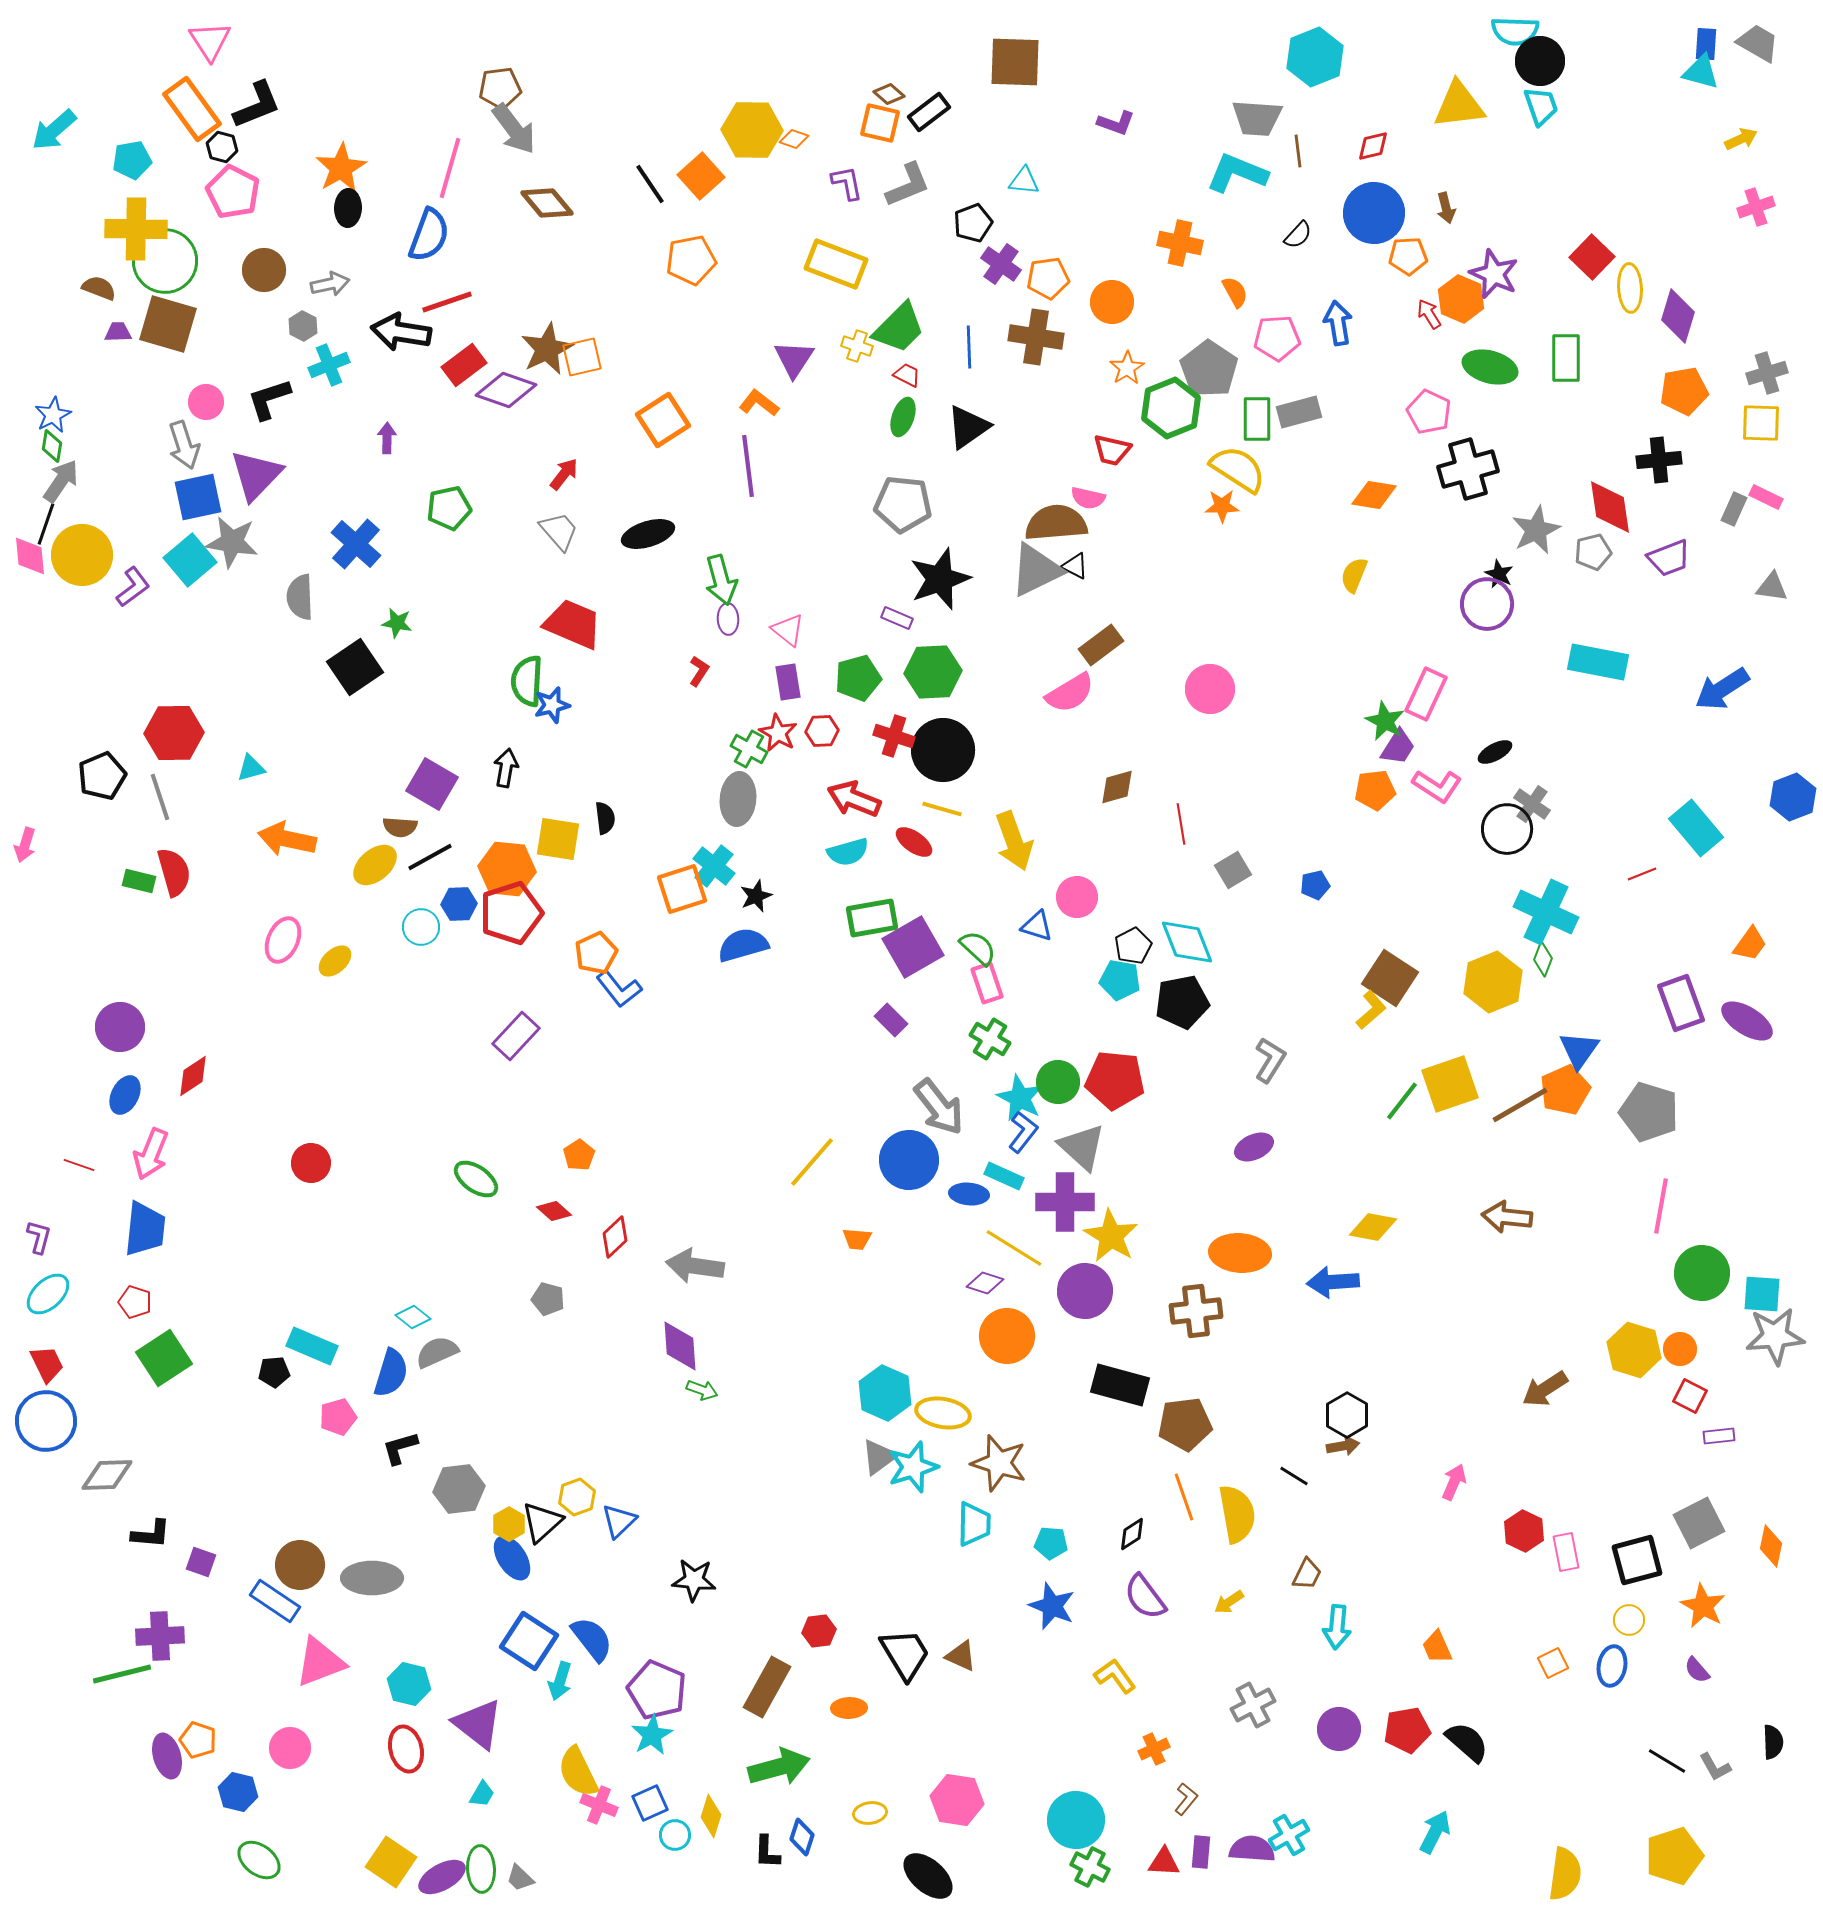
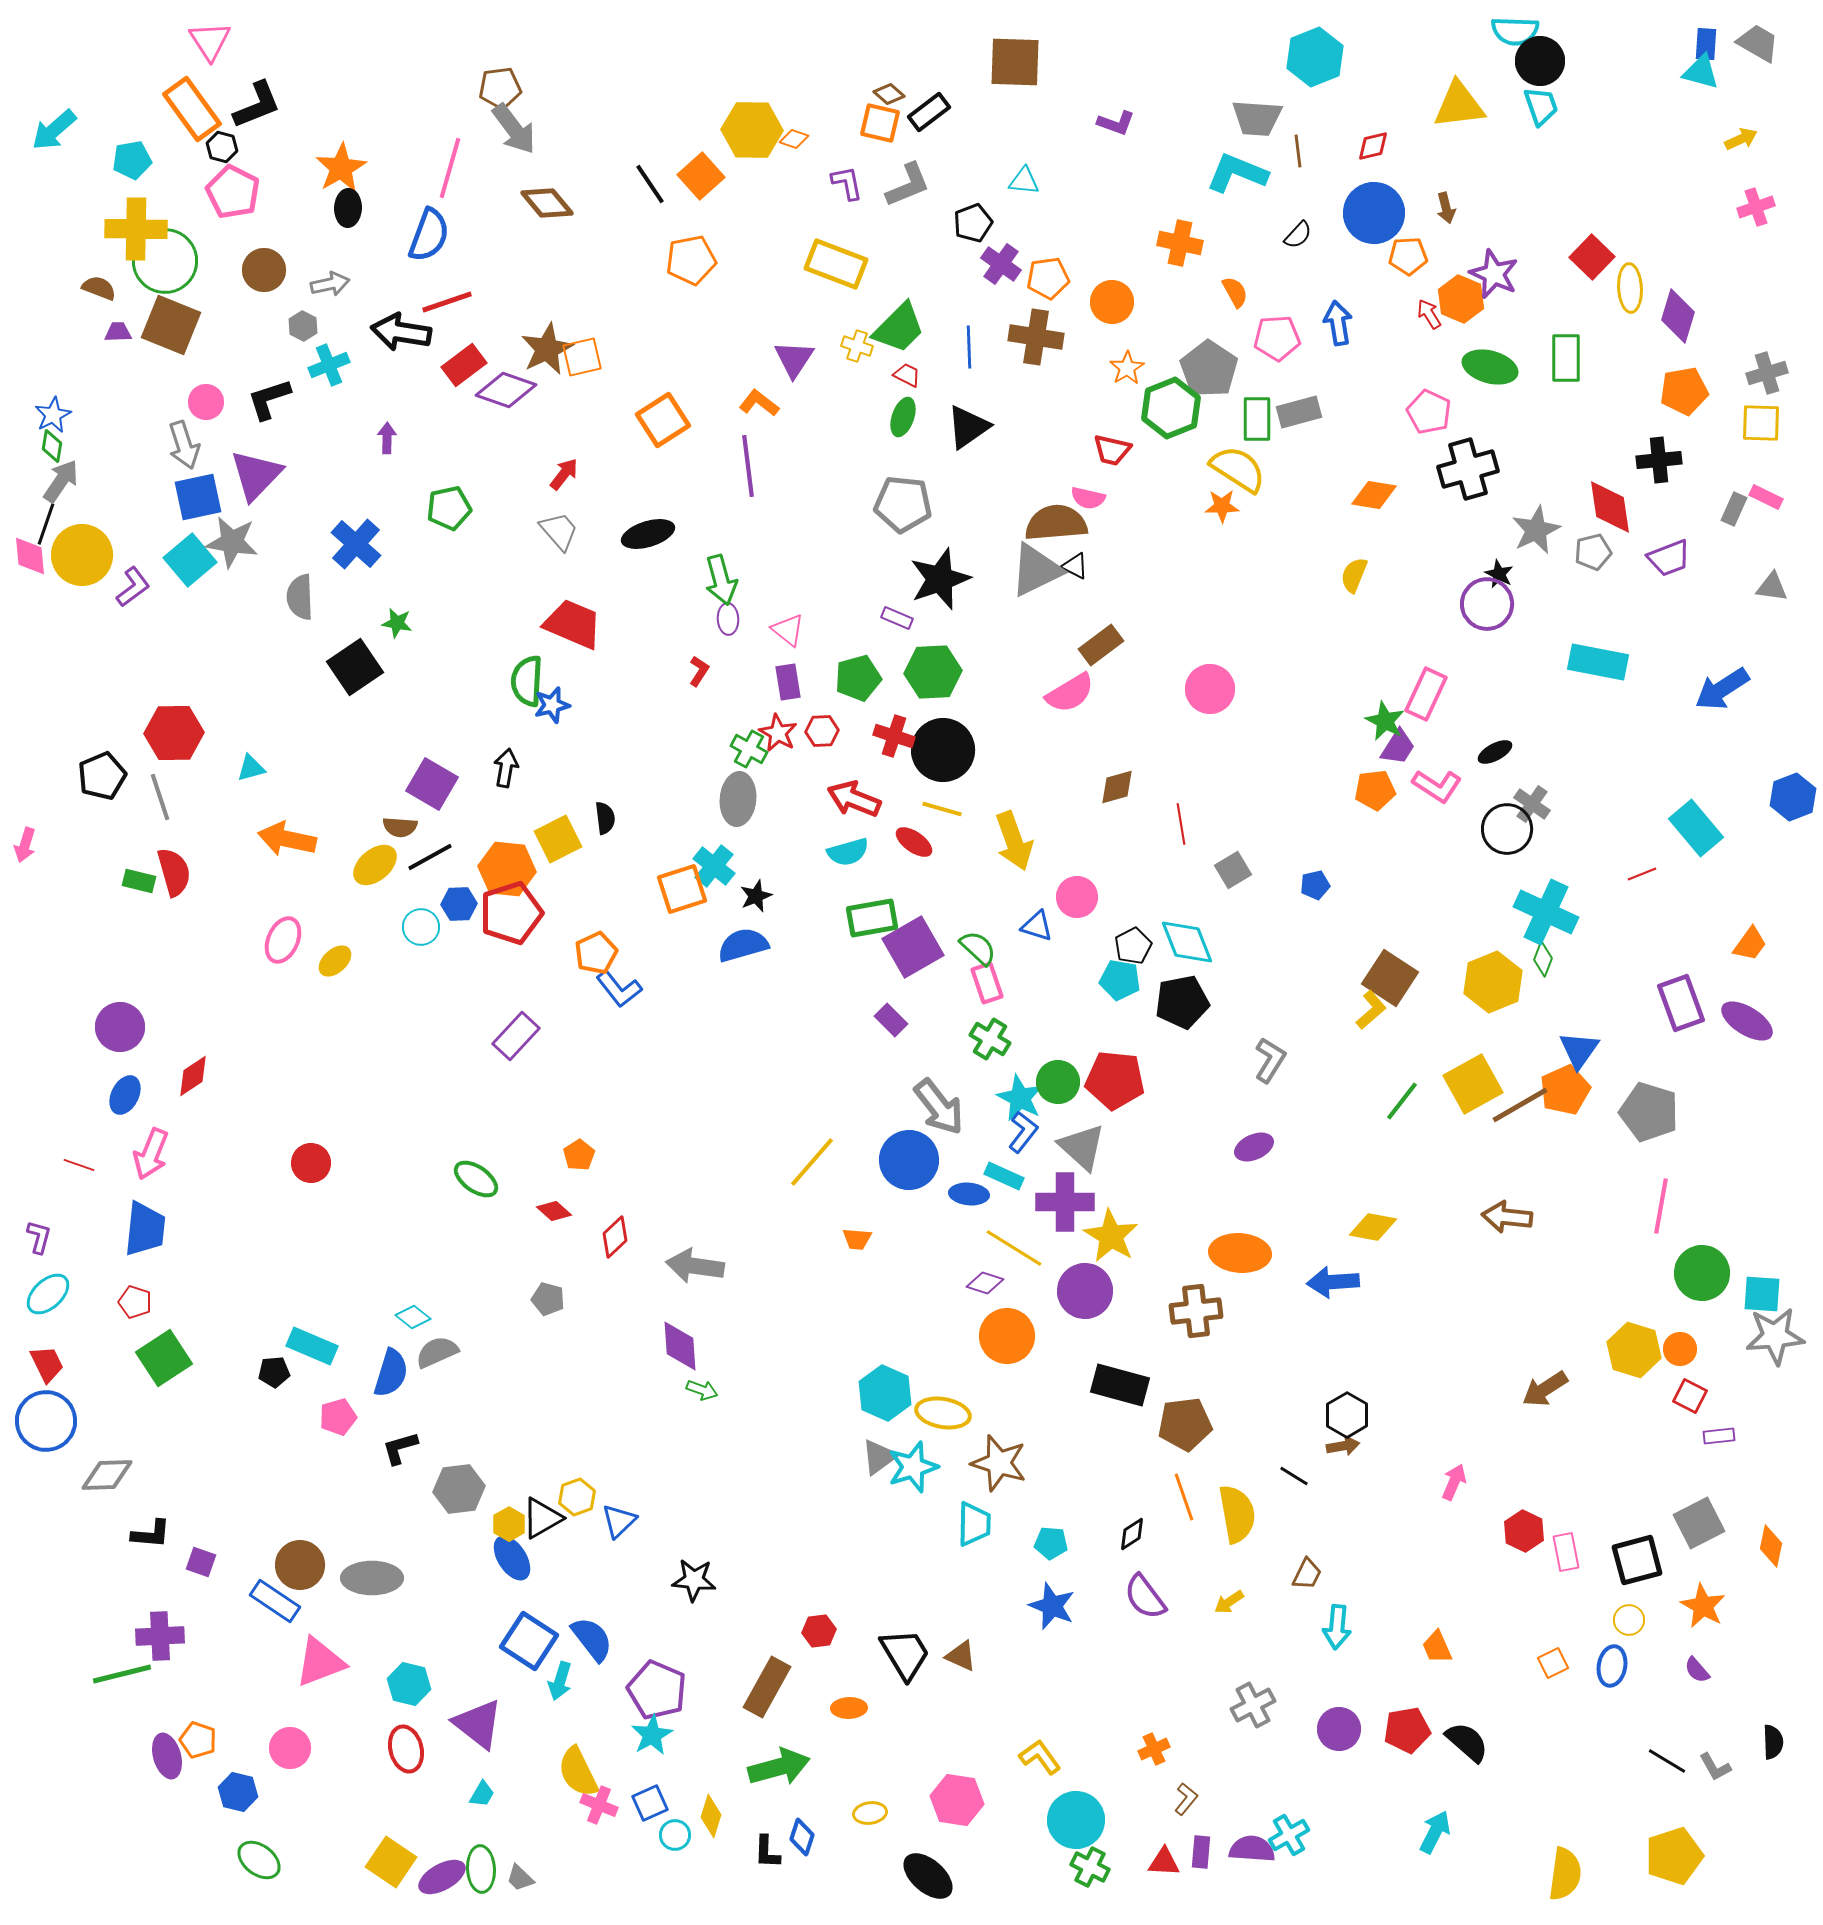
brown square at (168, 324): moved 3 px right, 1 px down; rotated 6 degrees clockwise
yellow square at (558, 839): rotated 36 degrees counterclockwise
yellow square at (1450, 1084): moved 23 px right; rotated 10 degrees counterclockwise
black triangle at (542, 1522): moved 4 px up; rotated 12 degrees clockwise
yellow L-shape at (1115, 1676): moved 75 px left, 81 px down
